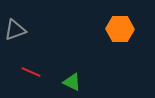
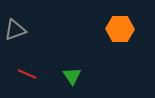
red line: moved 4 px left, 2 px down
green triangle: moved 6 px up; rotated 30 degrees clockwise
